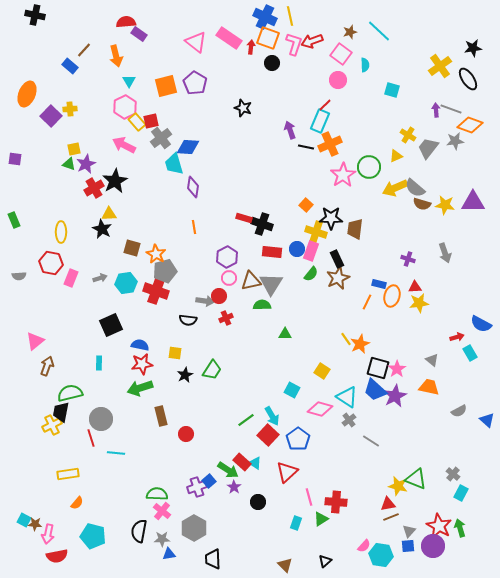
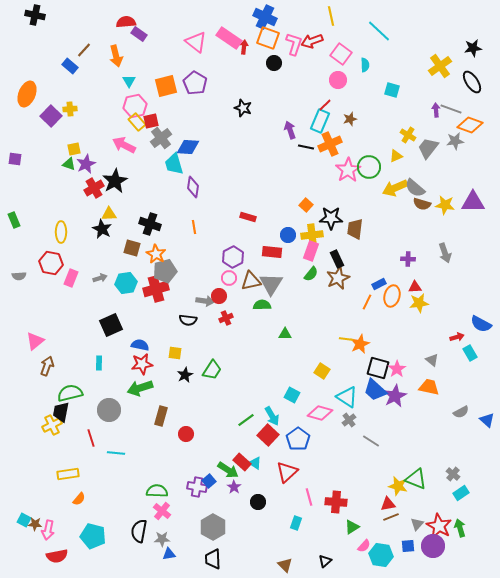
yellow line at (290, 16): moved 41 px right
brown star at (350, 32): moved 87 px down
red arrow at (251, 47): moved 7 px left
black circle at (272, 63): moved 2 px right
black ellipse at (468, 79): moved 4 px right, 3 px down
pink hexagon at (125, 107): moved 10 px right, 1 px up; rotated 15 degrees clockwise
pink star at (343, 175): moved 5 px right, 5 px up
red rectangle at (244, 218): moved 4 px right, 1 px up
black cross at (262, 224): moved 112 px left
yellow cross at (316, 232): moved 4 px left, 3 px down; rotated 25 degrees counterclockwise
blue circle at (297, 249): moved 9 px left, 14 px up
purple hexagon at (227, 257): moved 6 px right
purple cross at (408, 259): rotated 16 degrees counterclockwise
blue rectangle at (379, 284): rotated 40 degrees counterclockwise
red cross at (156, 291): moved 2 px up; rotated 35 degrees counterclockwise
yellow line at (346, 339): rotated 48 degrees counterclockwise
cyan square at (292, 390): moved 5 px down
pink diamond at (320, 409): moved 4 px down
gray semicircle at (459, 411): moved 2 px right, 1 px down
brown rectangle at (161, 416): rotated 30 degrees clockwise
gray circle at (101, 419): moved 8 px right, 9 px up
purple cross at (197, 487): rotated 30 degrees clockwise
cyan rectangle at (461, 493): rotated 28 degrees clockwise
green semicircle at (157, 494): moved 3 px up
orange semicircle at (77, 503): moved 2 px right, 4 px up
green triangle at (321, 519): moved 31 px right, 8 px down
gray hexagon at (194, 528): moved 19 px right, 1 px up
gray triangle at (409, 531): moved 8 px right, 7 px up
pink arrow at (48, 534): moved 4 px up
